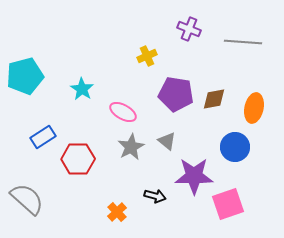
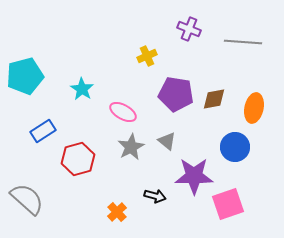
blue rectangle: moved 6 px up
red hexagon: rotated 16 degrees counterclockwise
